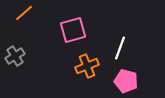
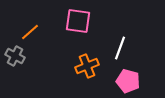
orange line: moved 6 px right, 19 px down
pink square: moved 5 px right, 9 px up; rotated 24 degrees clockwise
gray cross: rotated 30 degrees counterclockwise
pink pentagon: moved 2 px right
